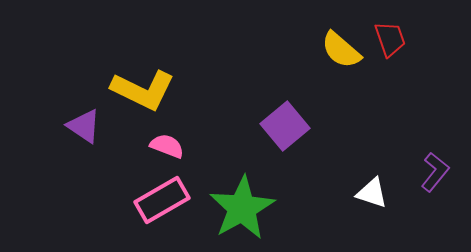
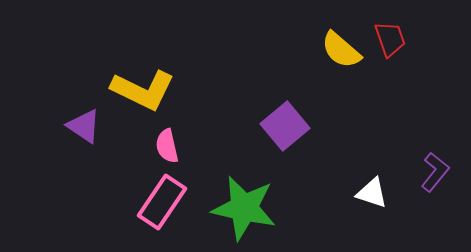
pink semicircle: rotated 124 degrees counterclockwise
pink rectangle: moved 2 px down; rotated 26 degrees counterclockwise
green star: moved 2 px right; rotated 30 degrees counterclockwise
